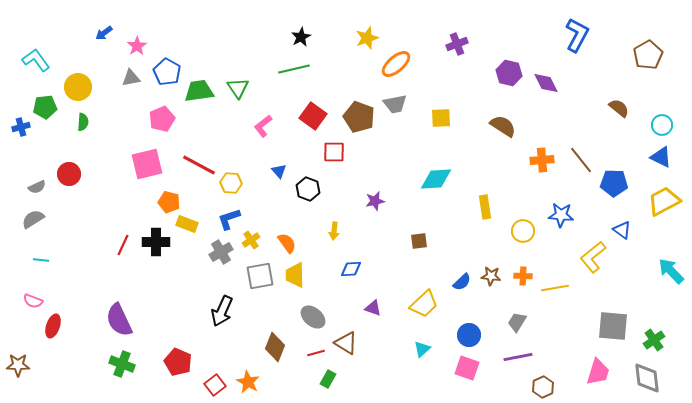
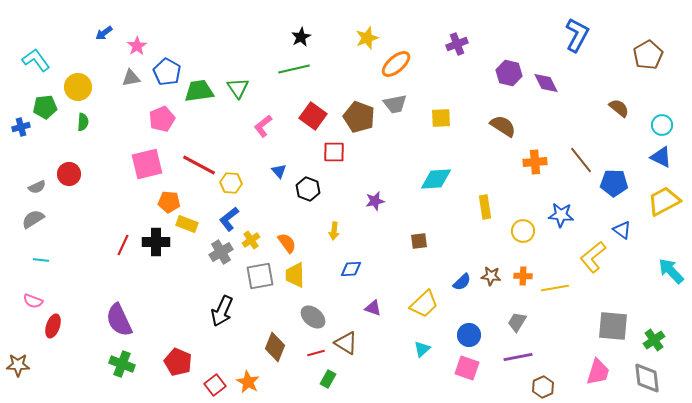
orange cross at (542, 160): moved 7 px left, 2 px down
orange pentagon at (169, 202): rotated 10 degrees counterclockwise
blue L-shape at (229, 219): rotated 20 degrees counterclockwise
